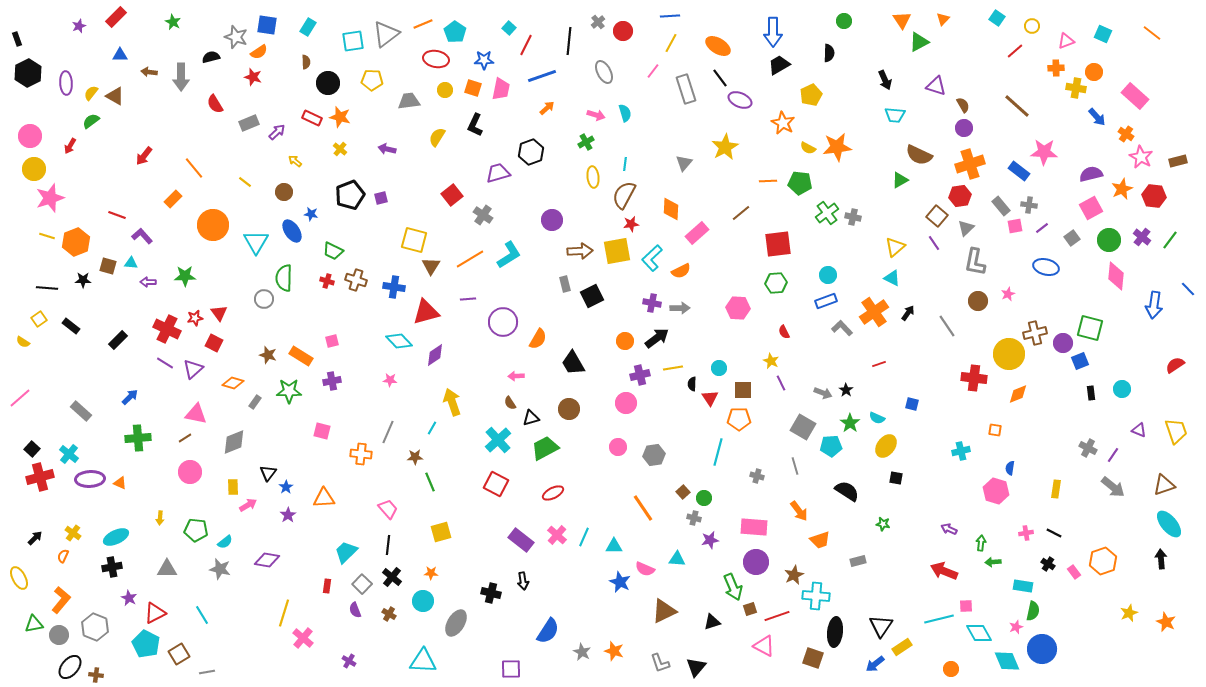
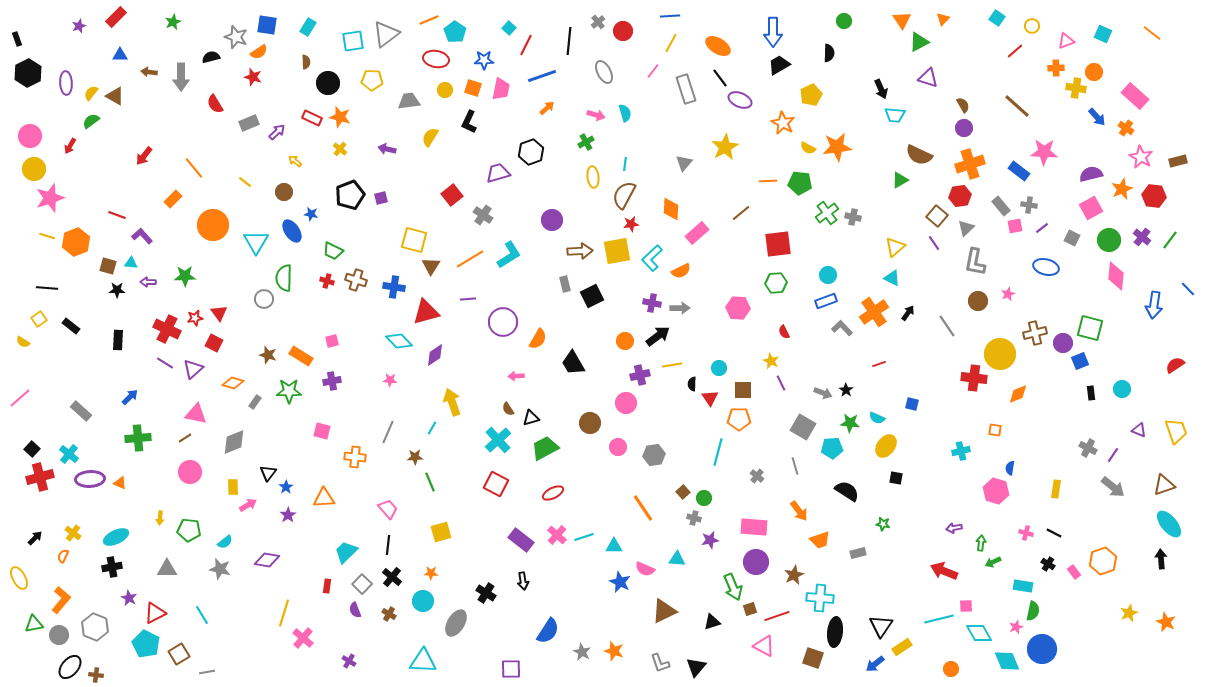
green star at (173, 22): rotated 21 degrees clockwise
orange line at (423, 24): moved 6 px right, 4 px up
black arrow at (885, 80): moved 4 px left, 9 px down
purple triangle at (936, 86): moved 8 px left, 8 px up
black L-shape at (475, 125): moved 6 px left, 3 px up
orange cross at (1126, 134): moved 6 px up
yellow semicircle at (437, 137): moved 7 px left
gray square at (1072, 238): rotated 28 degrees counterclockwise
black star at (83, 280): moved 34 px right, 10 px down
black arrow at (657, 338): moved 1 px right, 2 px up
black rectangle at (118, 340): rotated 42 degrees counterclockwise
yellow circle at (1009, 354): moved 9 px left
yellow line at (673, 368): moved 1 px left, 3 px up
brown semicircle at (510, 403): moved 2 px left, 6 px down
brown circle at (569, 409): moved 21 px right, 14 px down
green star at (850, 423): rotated 30 degrees counterclockwise
cyan pentagon at (831, 446): moved 1 px right, 2 px down
orange cross at (361, 454): moved 6 px left, 3 px down
gray cross at (757, 476): rotated 24 degrees clockwise
purple arrow at (949, 529): moved 5 px right, 1 px up; rotated 35 degrees counterclockwise
green pentagon at (196, 530): moved 7 px left
pink cross at (1026, 533): rotated 24 degrees clockwise
cyan line at (584, 537): rotated 48 degrees clockwise
gray rectangle at (858, 561): moved 8 px up
green arrow at (993, 562): rotated 21 degrees counterclockwise
black cross at (491, 593): moved 5 px left; rotated 18 degrees clockwise
cyan cross at (816, 596): moved 4 px right, 2 px down
